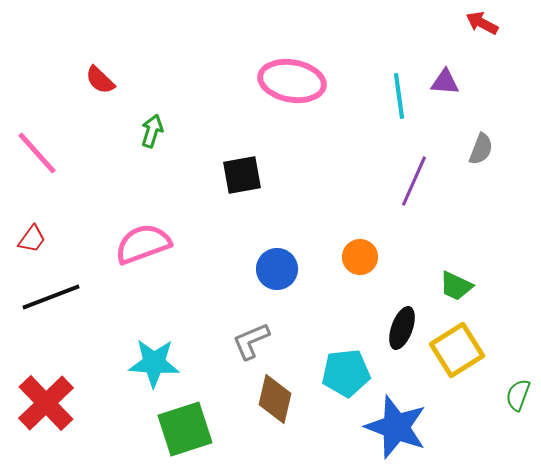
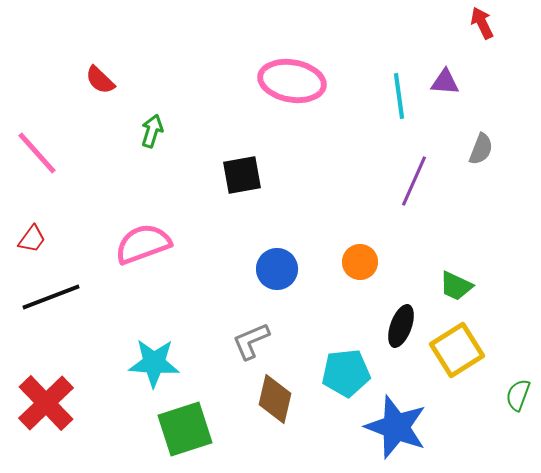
red arrow: rotated 36 degrees clockwise
orange circle: moved 5 px down
black ellipse: moved 1 px left, 2 px up
